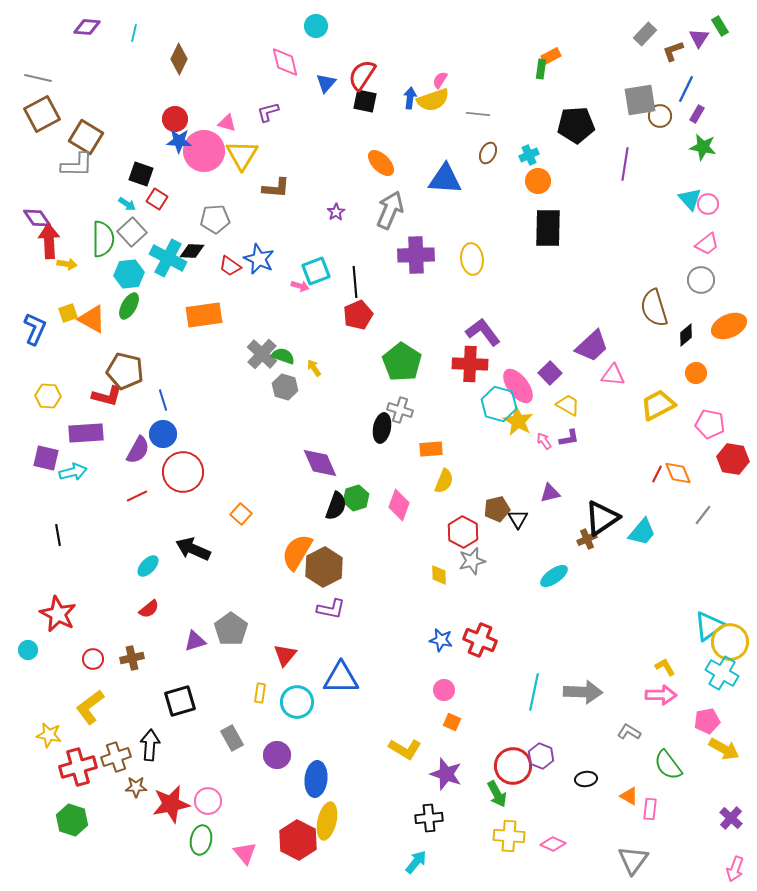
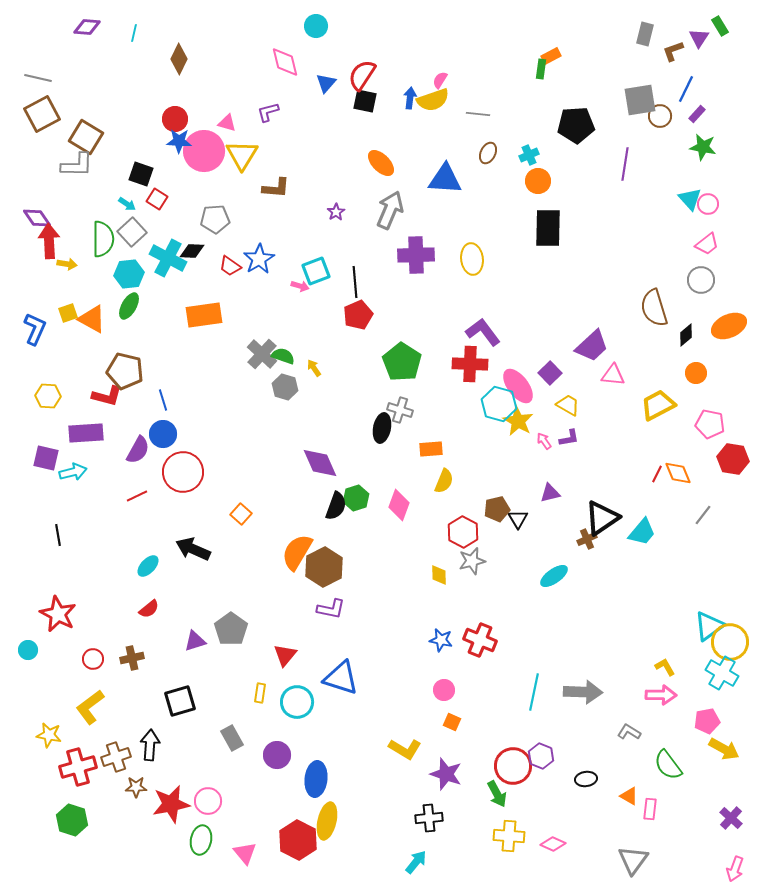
gray rectangle at (645, 34): rotated 30 degrees counterclockwise
purple rectangle at (697, 114): rotated 12 degrees clockwise
blue star at (259, 259): rotated 16 degrees clockwise
blue triangle at (341, 678): rotated 18 degrees clockwise
